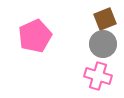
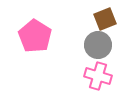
pink pentagon: rotated 16 degrees counterclockwise
gray circle: moved 5 px left, 1 px down
